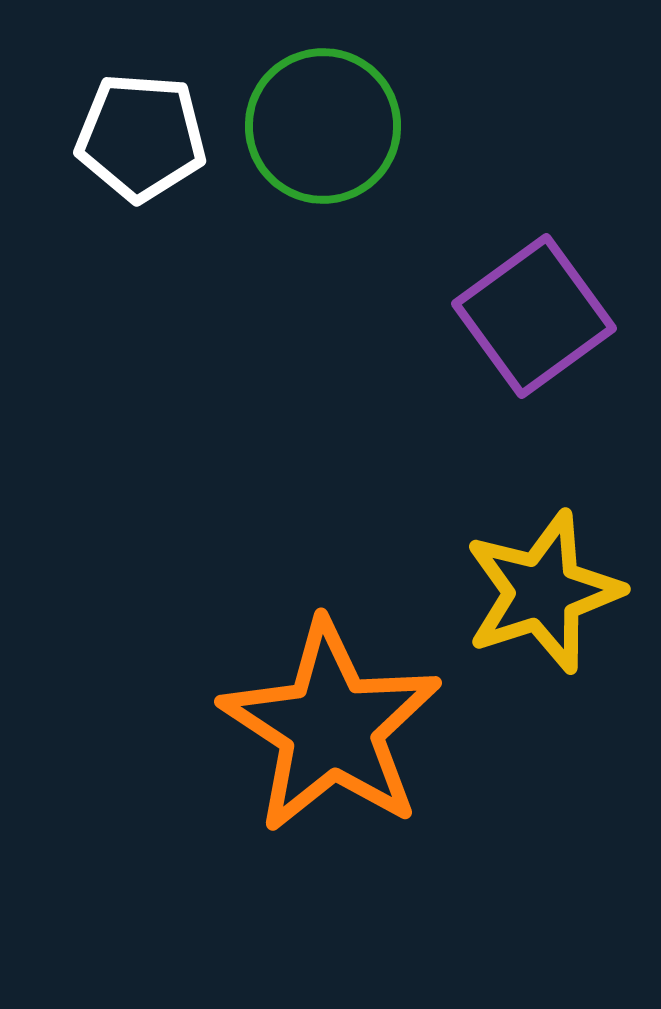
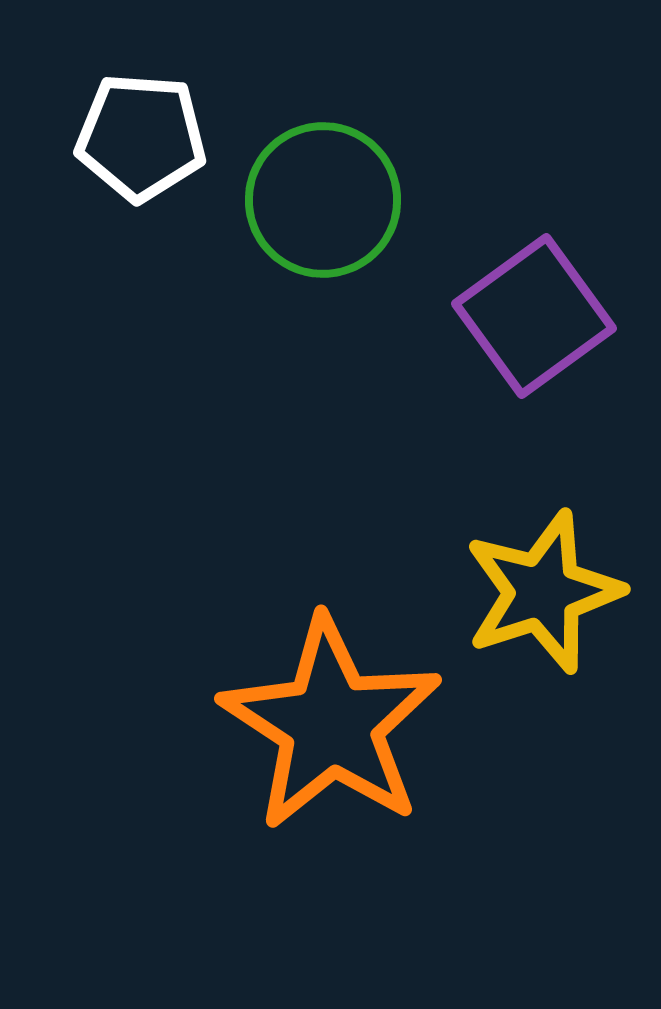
green circle: moved 74 px down
orange star: moved 3 px up
